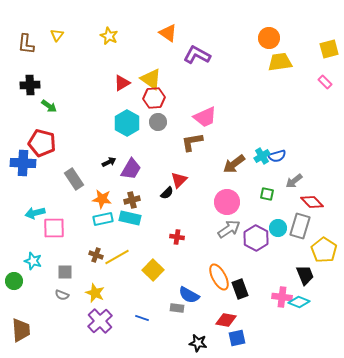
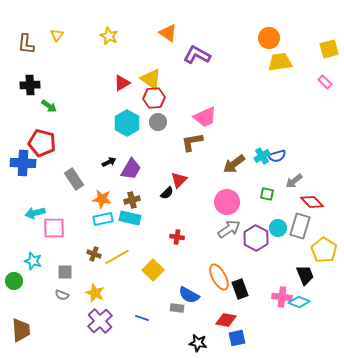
brown cross at (96, 255): moved 2 px left, 1 px up
